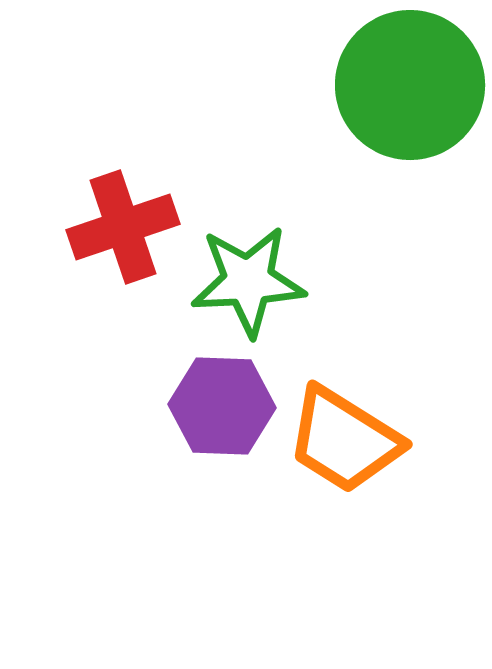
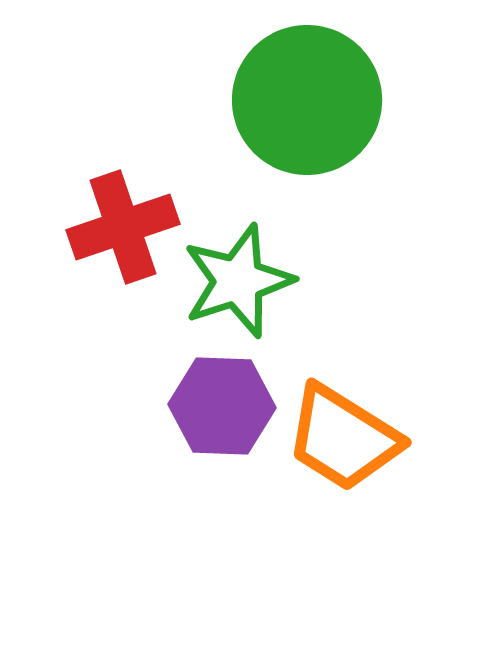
green circle: moved 103 px left, 15 px down
green star: moved 10 px left; rotated 15 degrees counterclockwise
orange trapezoid: moved 1 px left, 2 px up
